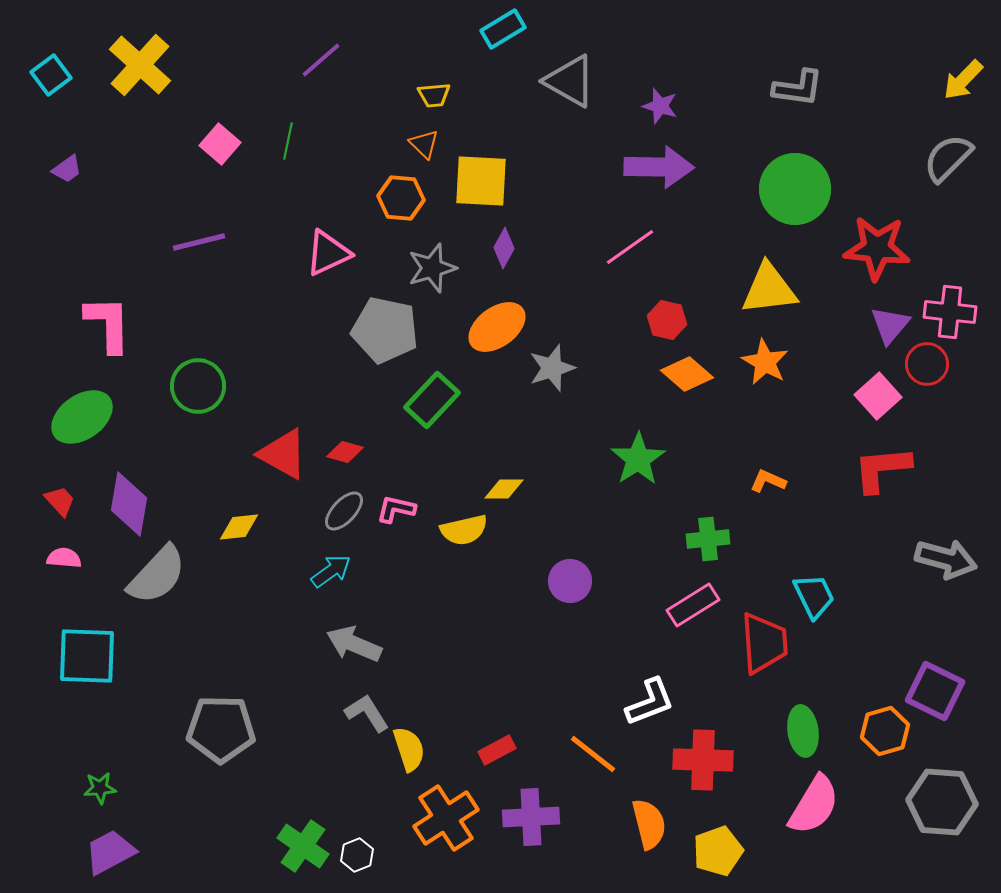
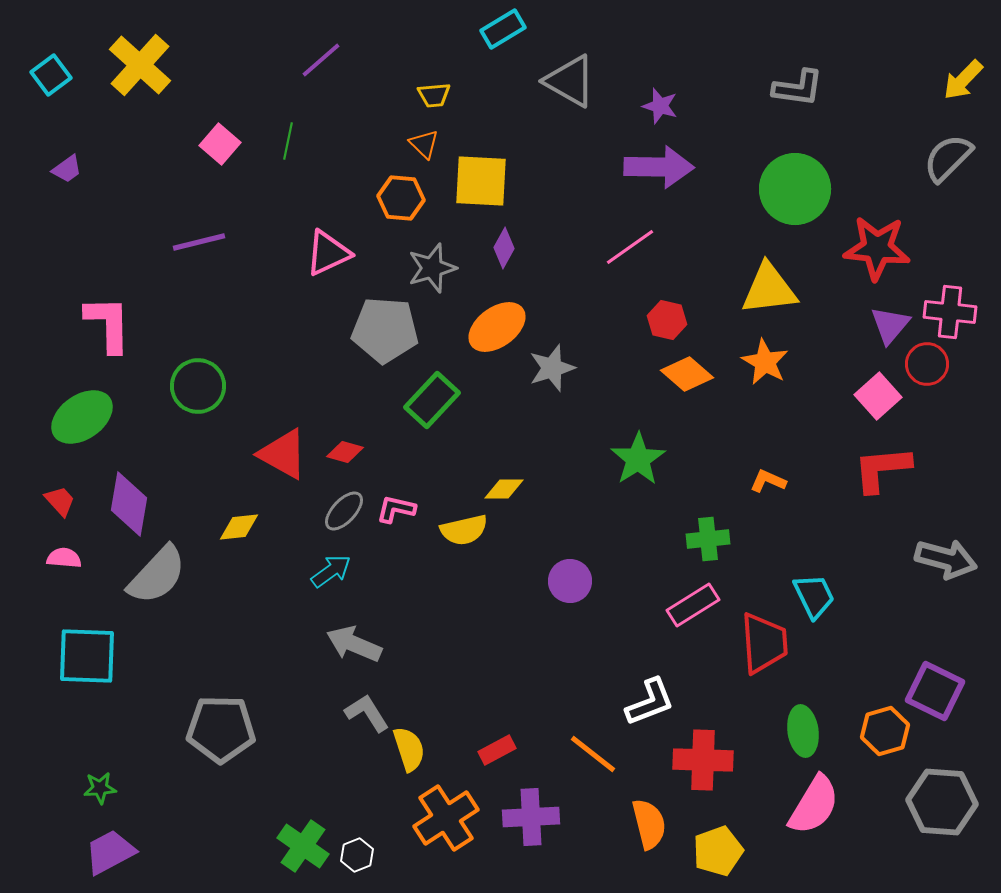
gray pentagon at (385, 330): rotated 8 degrees counterclockwise
